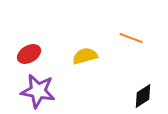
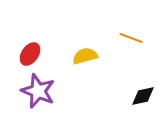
red ellipse: moved 1 px right; rotated 25 degrees counterclockwise
purple star: rotated 12 degrees clockwise
black diamond: rotated 20 degrees clockwise
